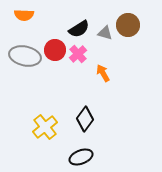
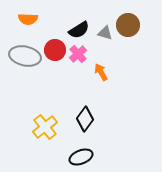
orange semicircle: moved 4 px right, 4 px down
black semicircle: moved 1 px down
orange arrow: moved 2 px left, 1 px up
